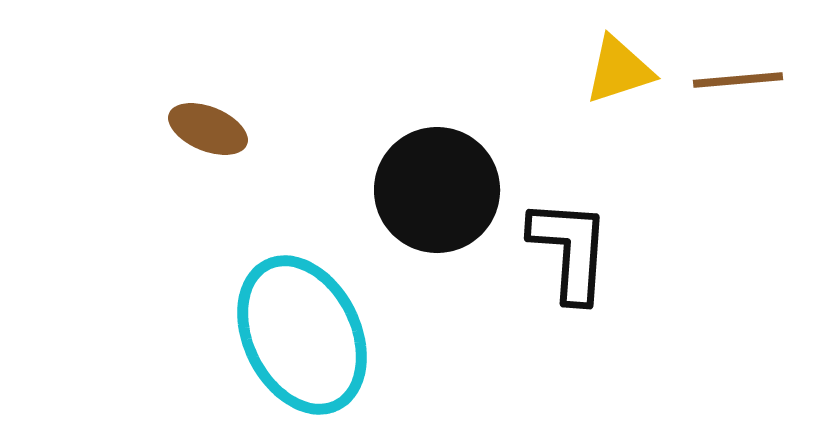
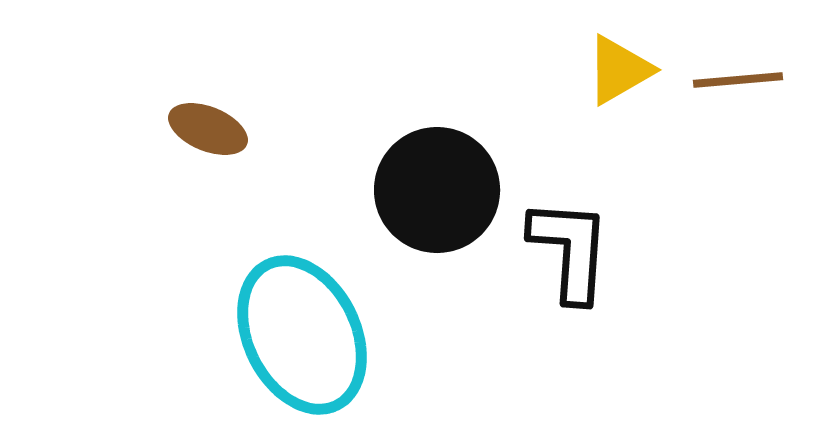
yellow triangle: rotated 12 degrees counterclockwise
